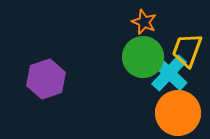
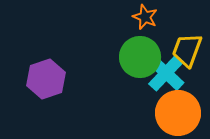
orange star: moved 1 px right, 5 px up
green circle: moved 3 px left
cyan cross: moved 3 px left
